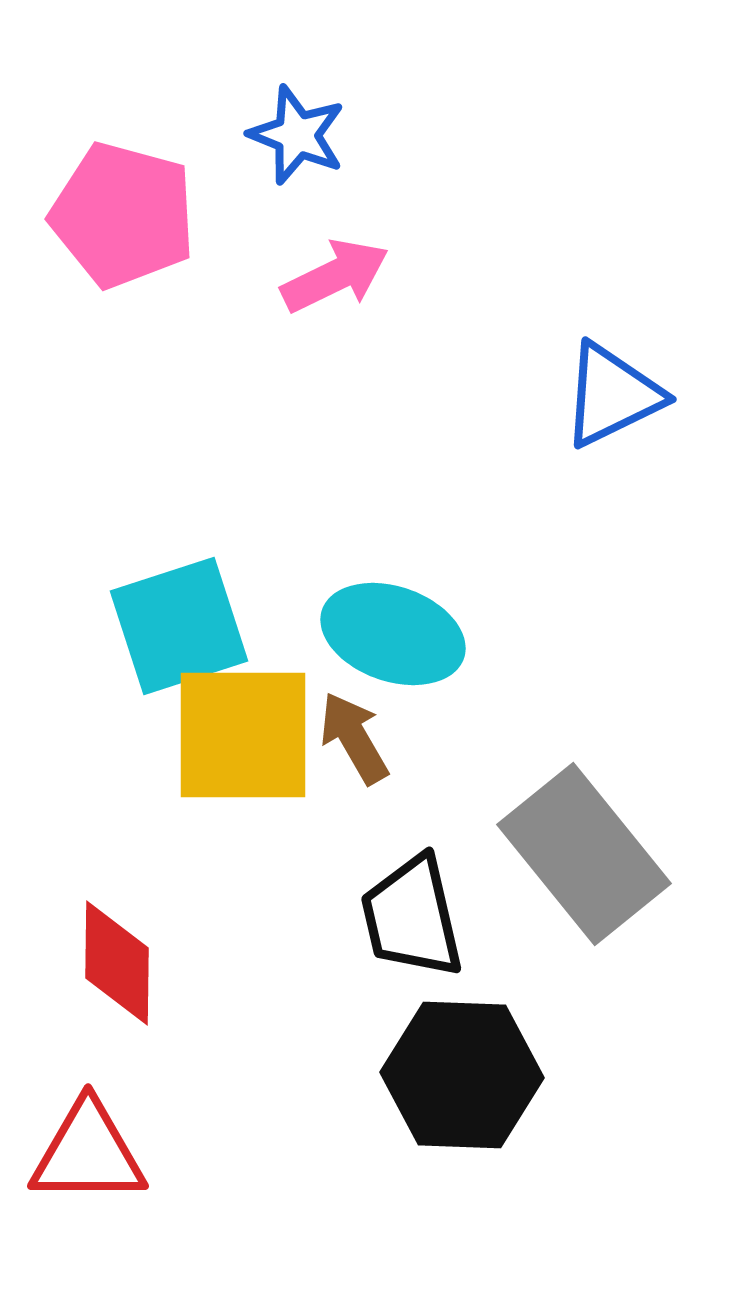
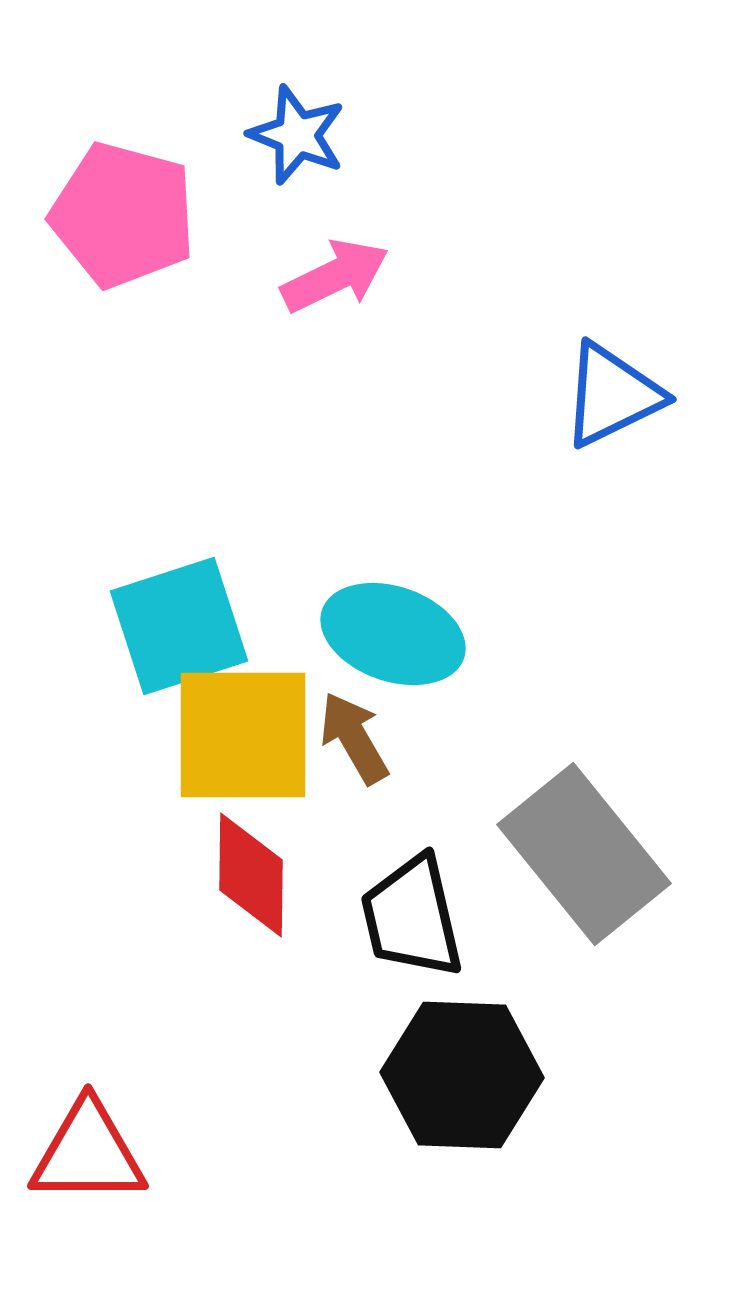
red diamond: moved 134 px right, 88 px up
